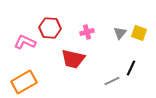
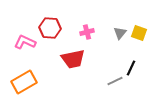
red trapezoid: rotated 25 degrees counterclockwise
gray line: moved 3 px right
